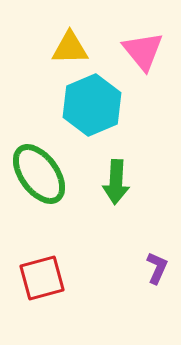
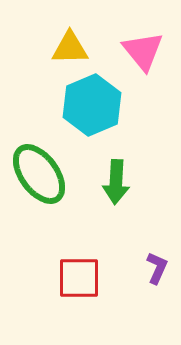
red square: moved 37 px right; rotated 15 degrees clockwise
